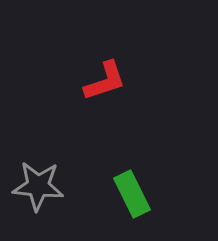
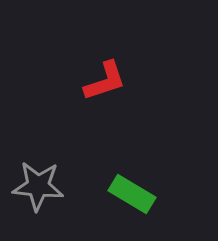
green rectangle: rotated 33 degrees counterclockwise
